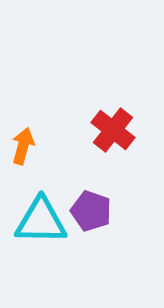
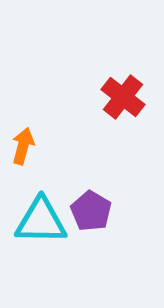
red cross: moved 10 px right, 33 px up
purple pentagon: rotated 12 degrees clockwise
